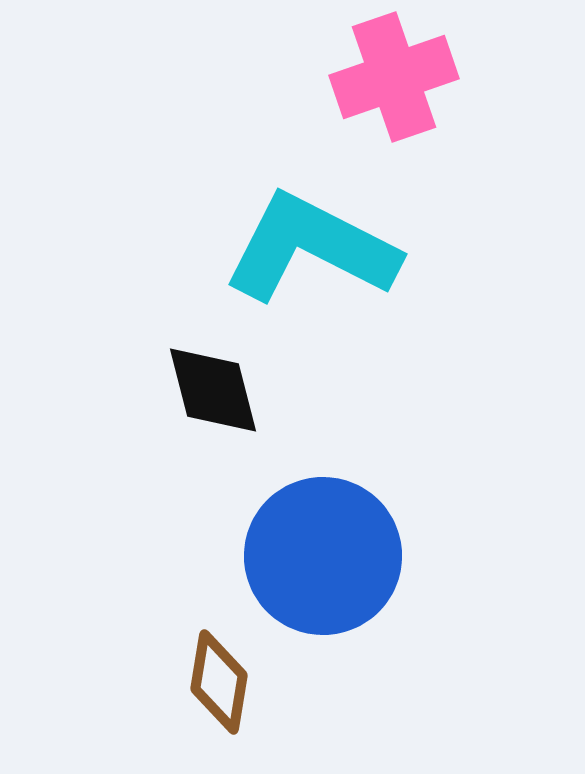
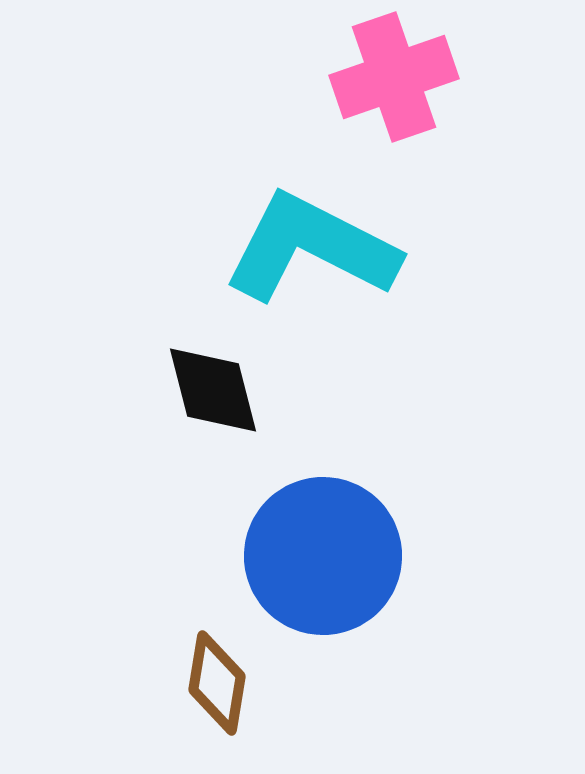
brown diamond: moved 2 px left, 1 px down
